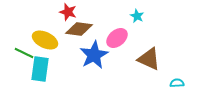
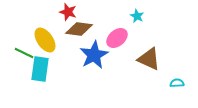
yellow ellipse: rotated 30 degrees clockwise
